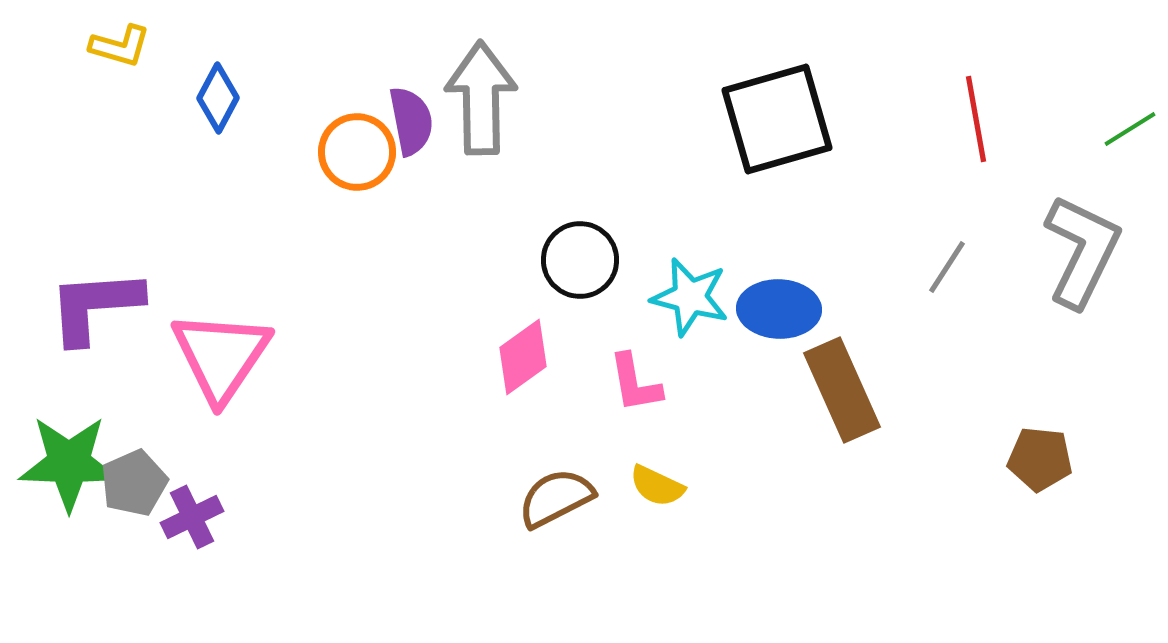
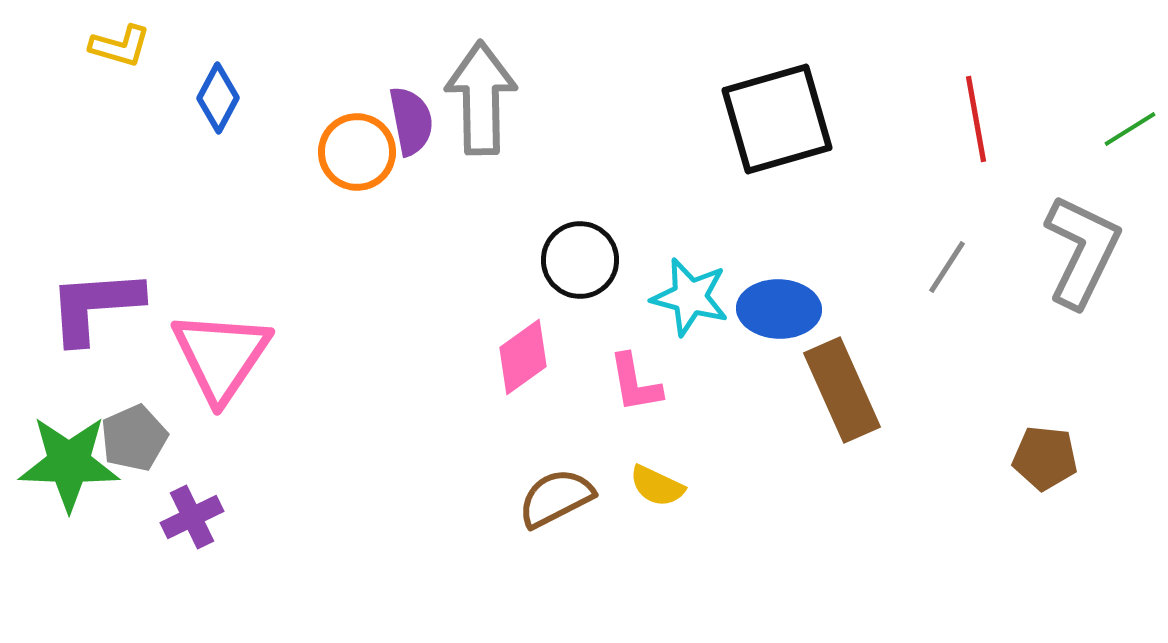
brown pentagon: moved 5 px right, 1 px up
gray pentagon: moved 45 px up
